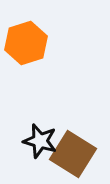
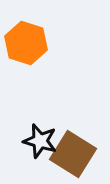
orange hexagon: rotated 24 degrees counterclockwise
